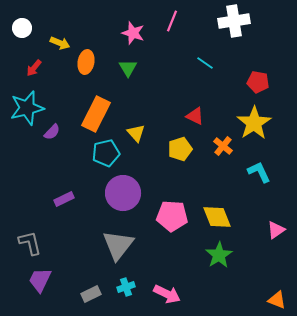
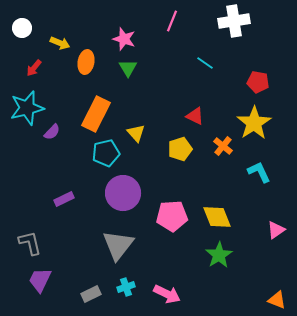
pink star: moved 9 px left, 6 px down
pink pentagon: rotated 8 degrees counterclockwise
